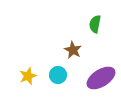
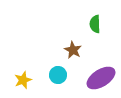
green semicircle: rotated 12 degrees counterclockwise
yellow star: moved 5 px left, 4 px down
